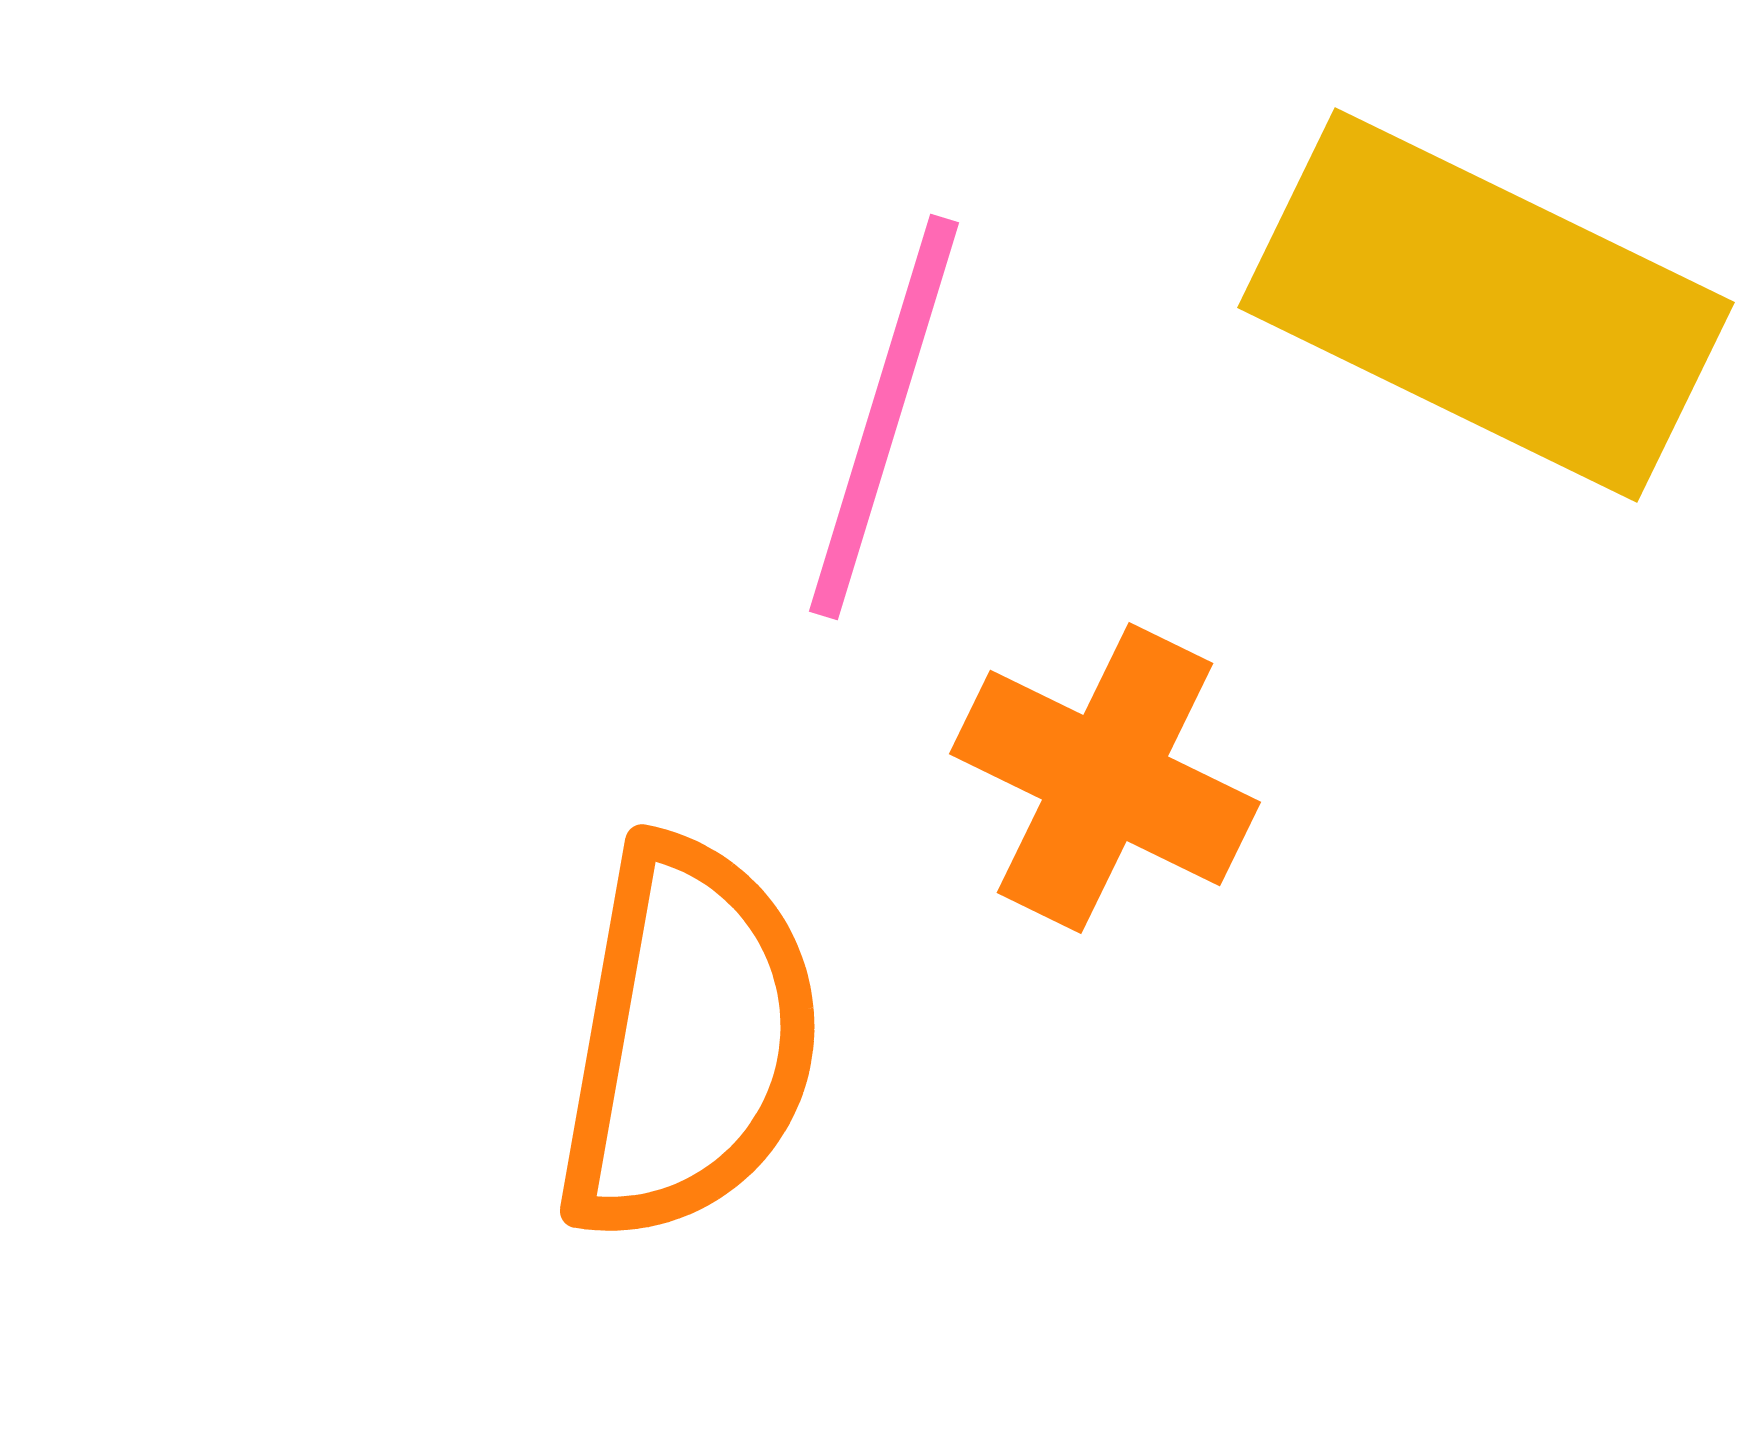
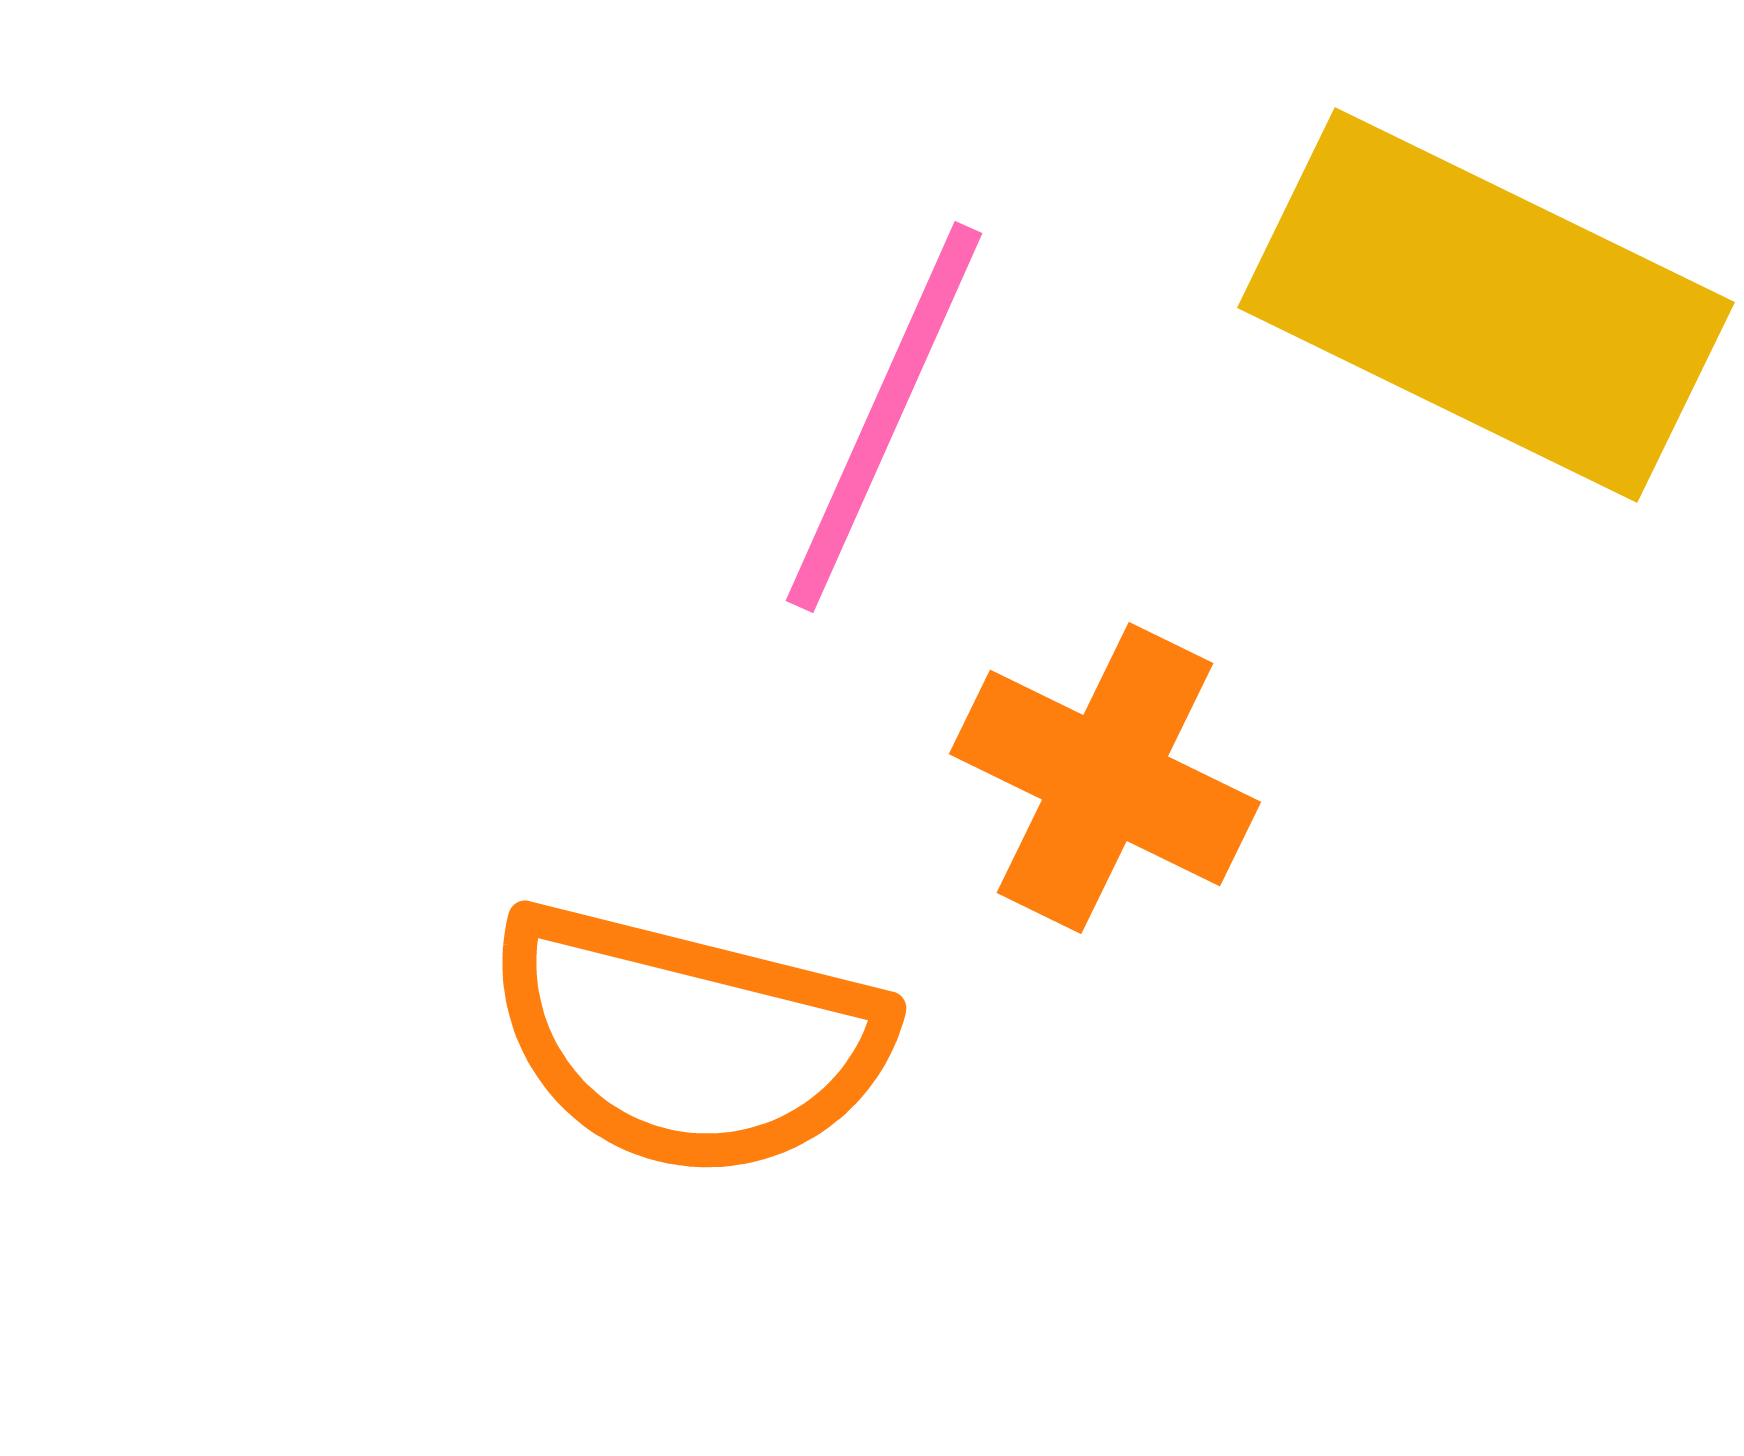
pink line: rotated 7 degrees clockwise
orange semicircle: rotated 94 degrees clockwise
